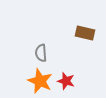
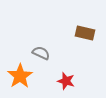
gray semicircle: rotated 120 degrees clockwise
orange star: moved 20 px left, 5 px up; rotated 15 degrees clockwise
